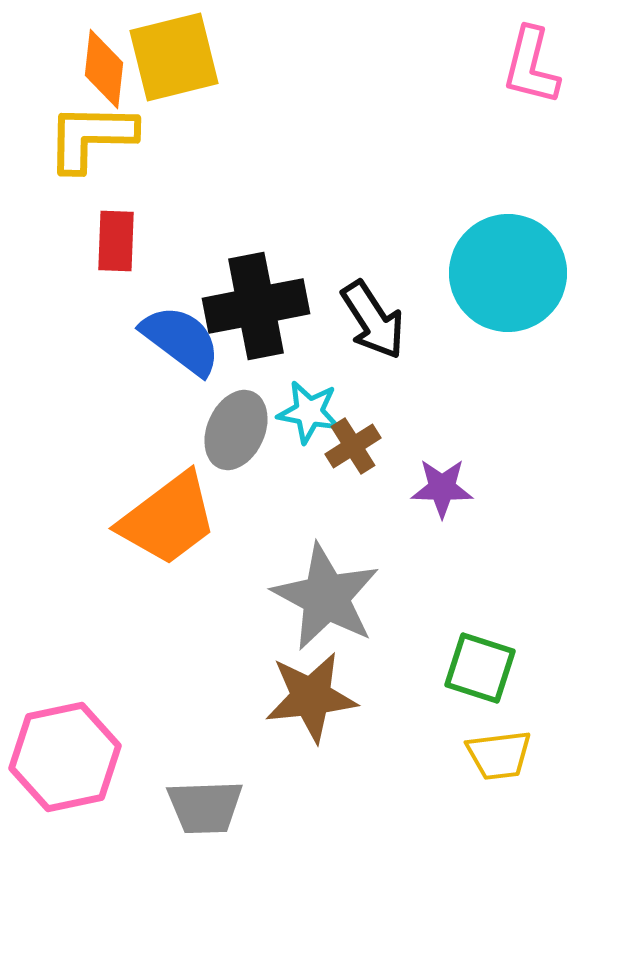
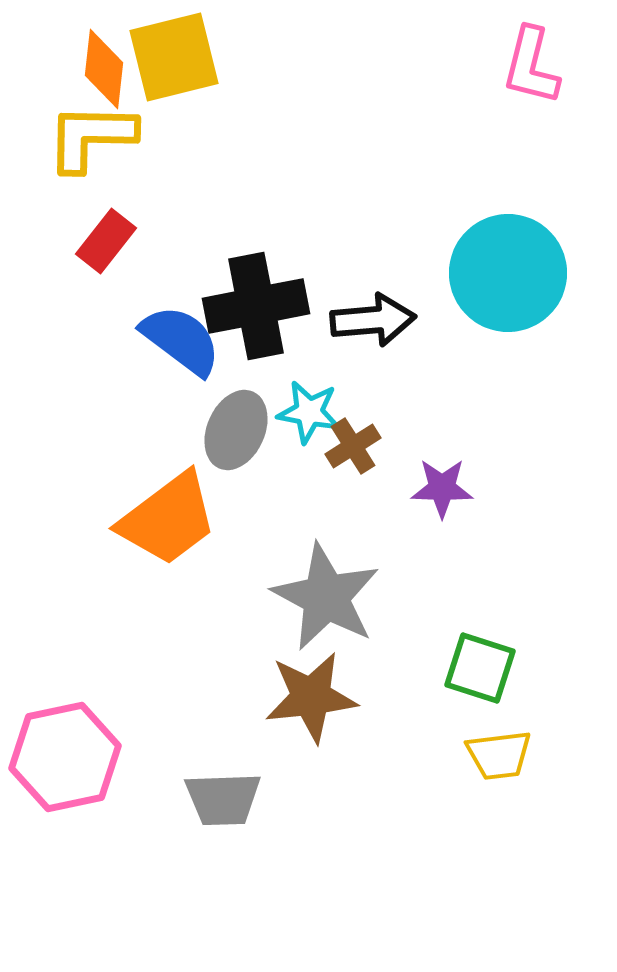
red rectangle: moved 10 px left; rotated 36 degrees clockwise
black arrow: rotated 62 degrees counterclockwise
gray trapezoid: moved 18 px right, 8 px up
